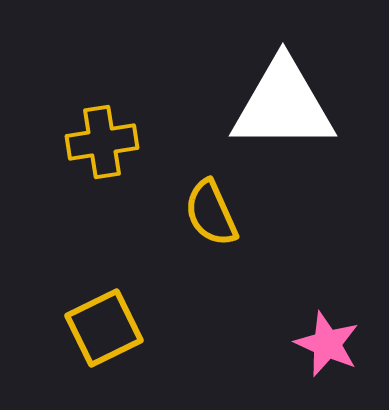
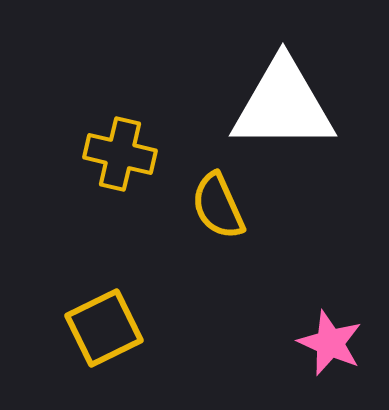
yellow cross: moved 18 px right, 12 px down; rotated 22 degrees clockwise
yellow semicircle: moved 7 px right, 7 px up
pink star: moved 3 px right, 1 px up
